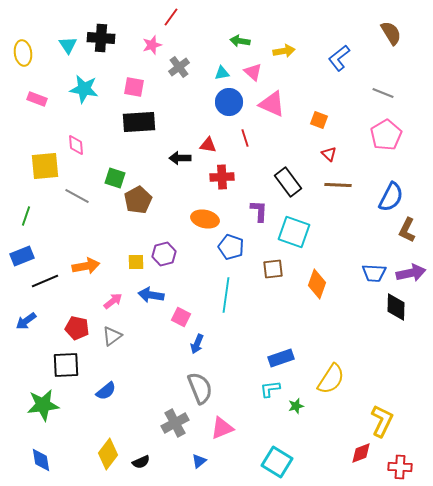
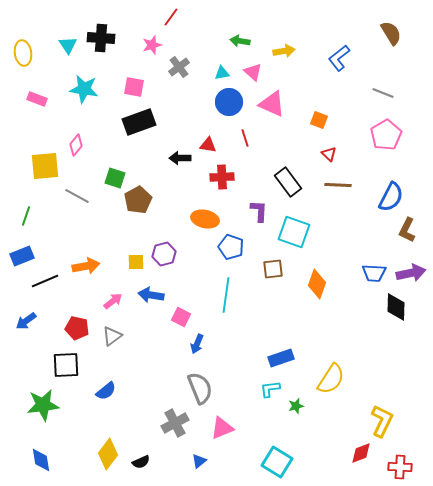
black rectangle at (139, 122): rotated 16 degrees counterclockwise
pink diamond at (76, 145): rotated 45 degrees clockwise
